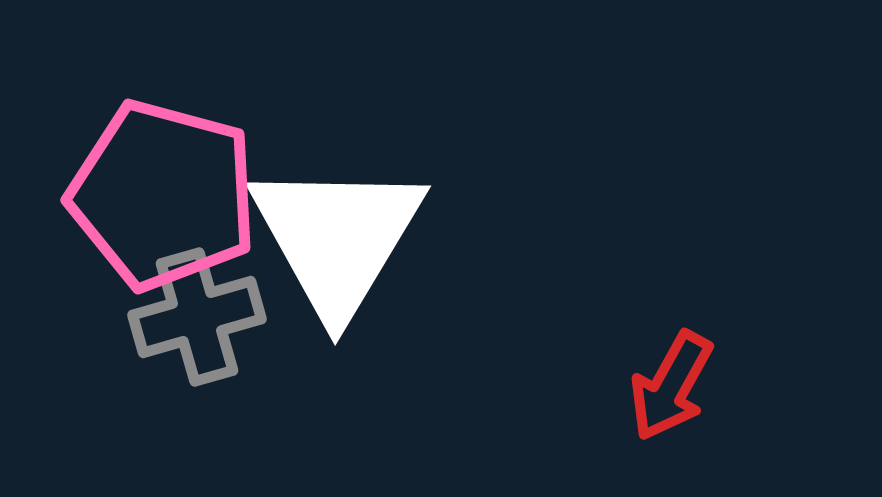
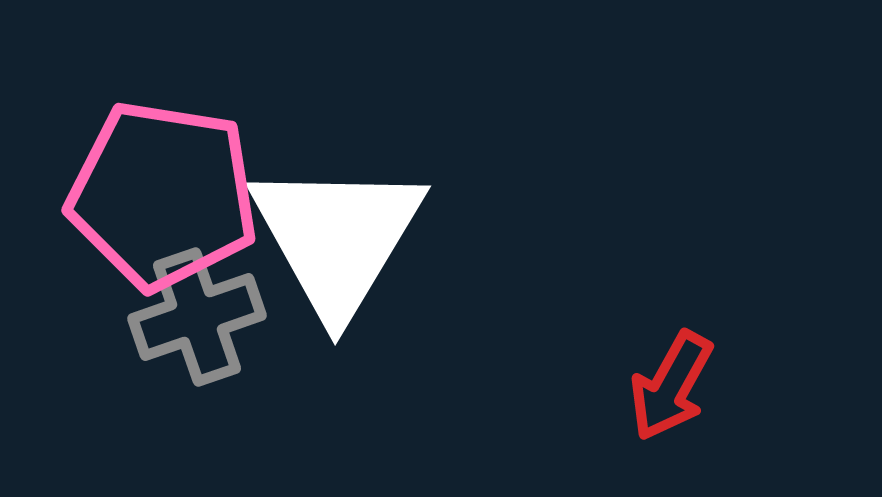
pink pentagon: rotated 6 degrees counterclockwise
gray cross: rotated 3 degrees counterclockwise
